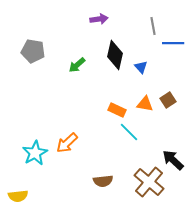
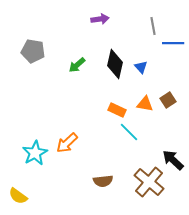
purple arrow: moved 1 px right
black diamond: moved 9 px down
yellow semicircle: rotated 42 degrees clockwise
